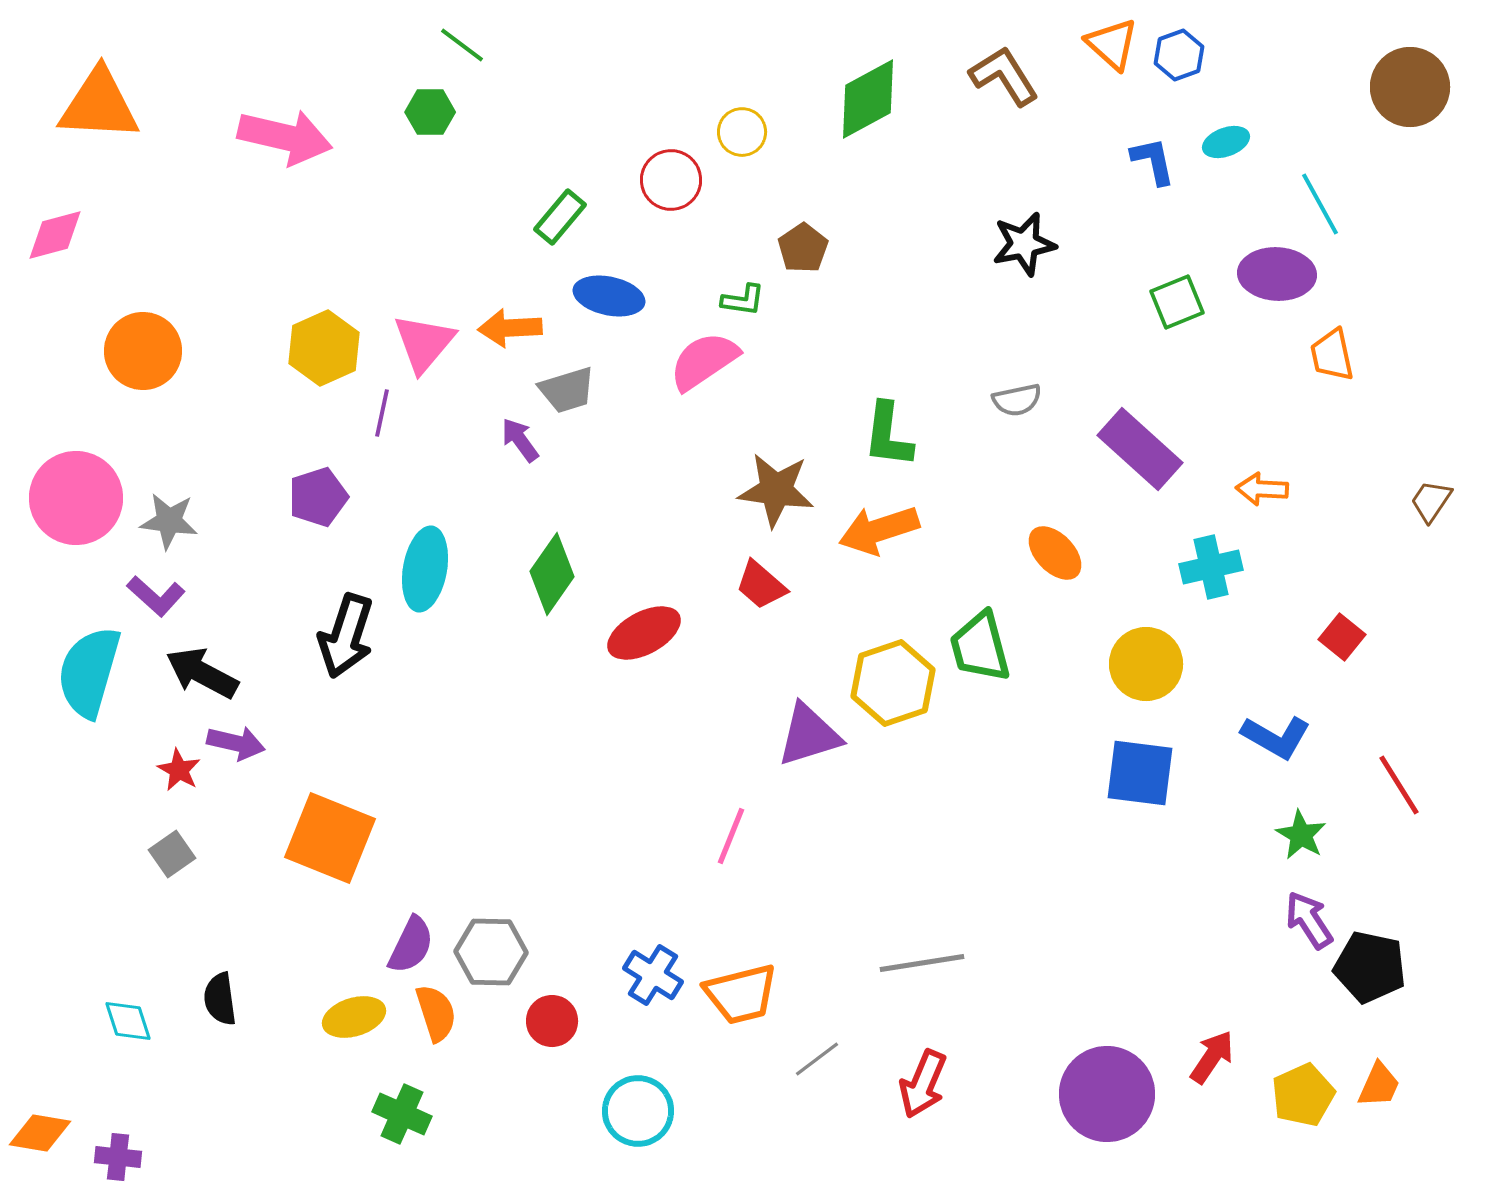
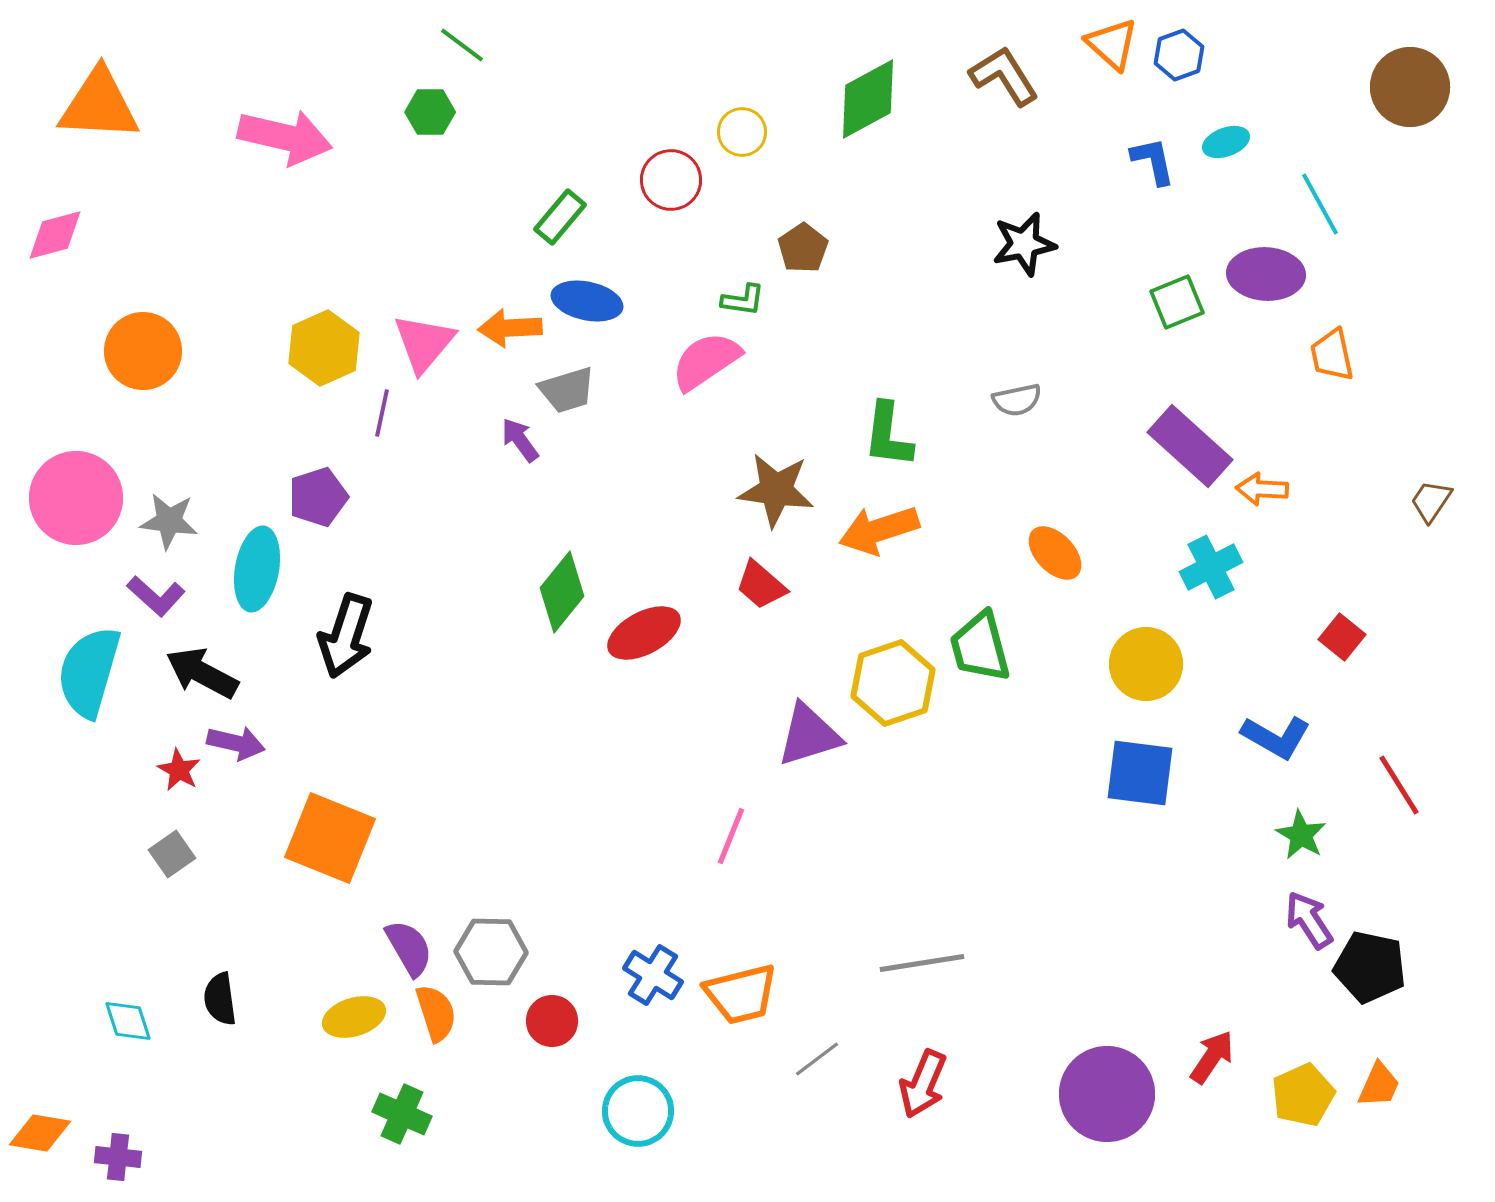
purple ellipse at (1277, 274): moved 11 px left
blue ellipse at (609, 296): moved 22 px left, 5 px down
pink semicircle at (704, 361): moved 2 px right
purple rectangle at (1140, 449): moved 50 px right, 3 px up
cyan cross at (1211, 567): rotated 14 degrees counterclockwise
cyan ellipse at (425, 569): moved 168 px left
green diamond at (552, 574): moved 10 px right, 18 px down; rotated 4 degrees clockwise
purple semicircle at (411, 945): moved 2 px left, 3 px down; rotated 56 degrees counterclockwise
